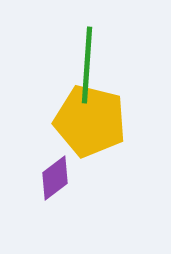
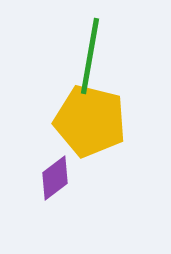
green line: moved 3 px right, 9 px up; rotated 6 degrees clockwise
